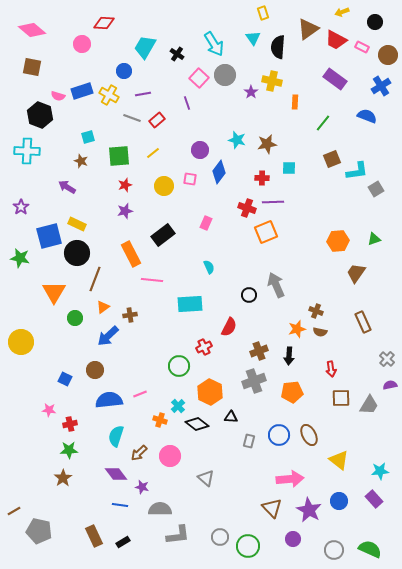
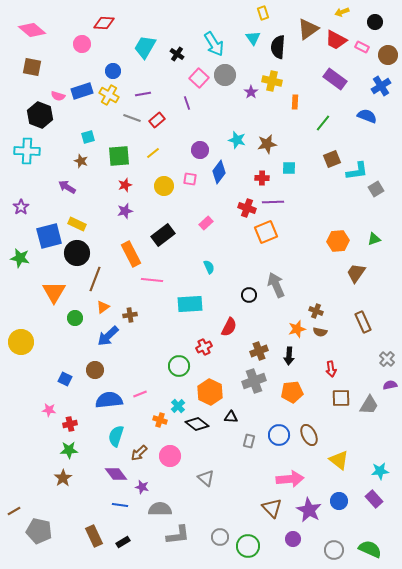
blue circle at (124, 71): moved 11 px left
pink rectangle at (206, 223): rotated 24 degrees clockwise
